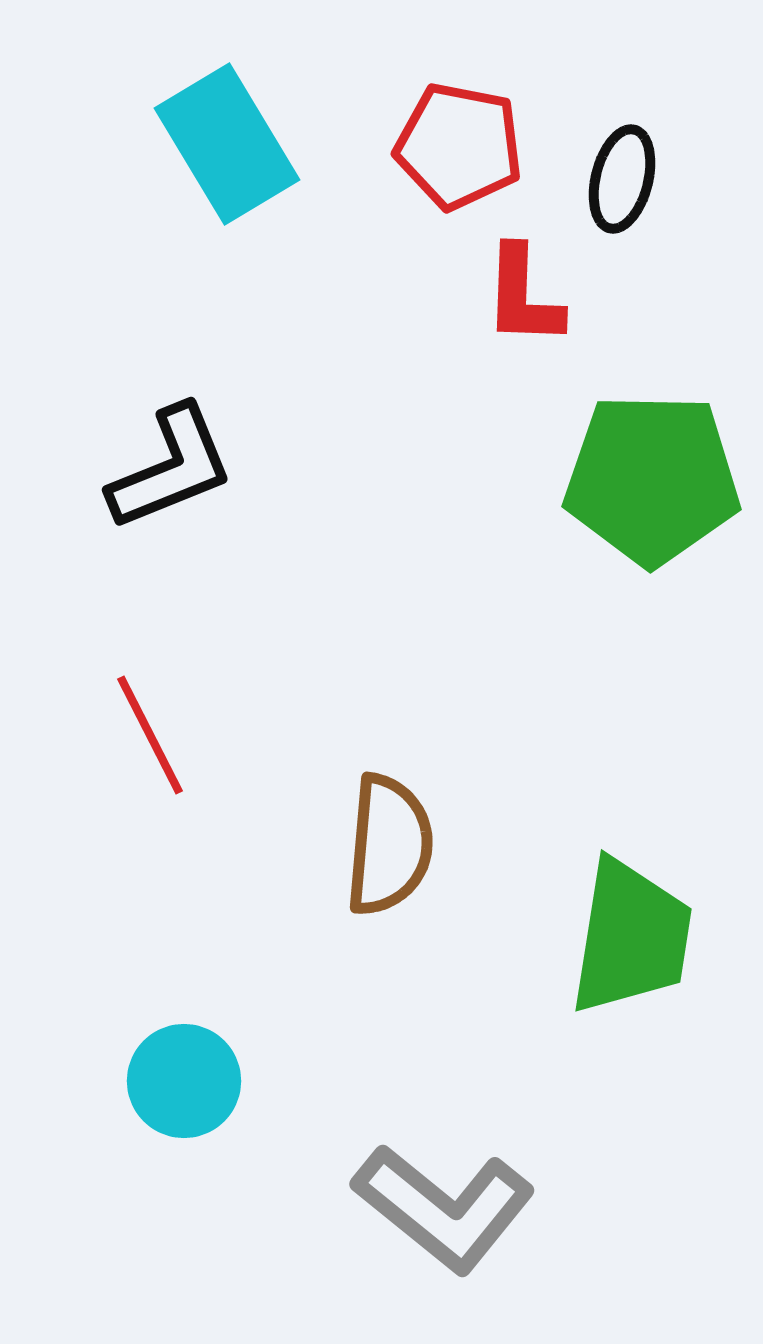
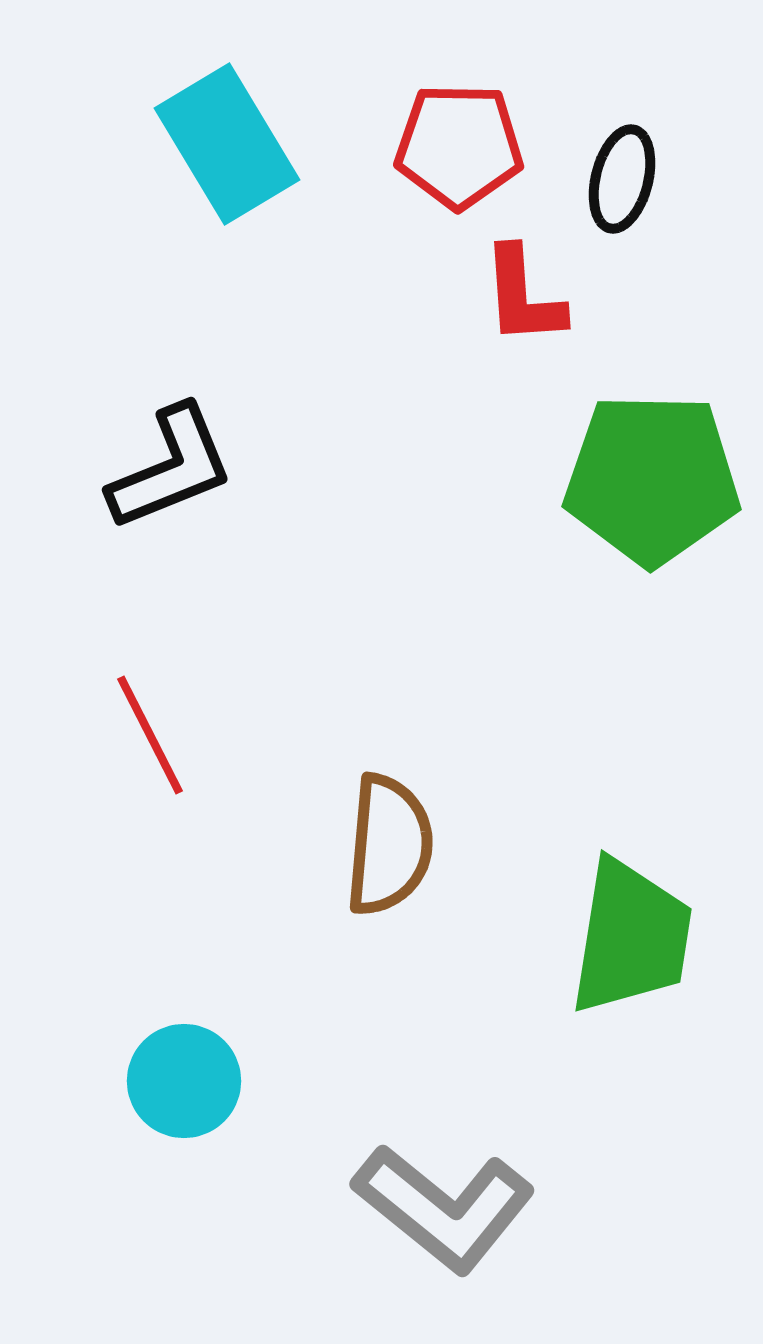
red pentagon: rotated 10 degrees counterclockwise
red L-shape: rotated 6 degrees counterclockwise
